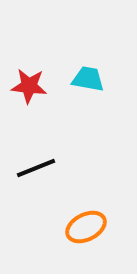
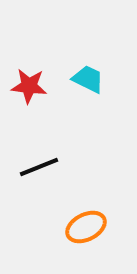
cyan trapezoid: rotated 16 degrees clockwise
black line: moved 3 px right, 1 px up
